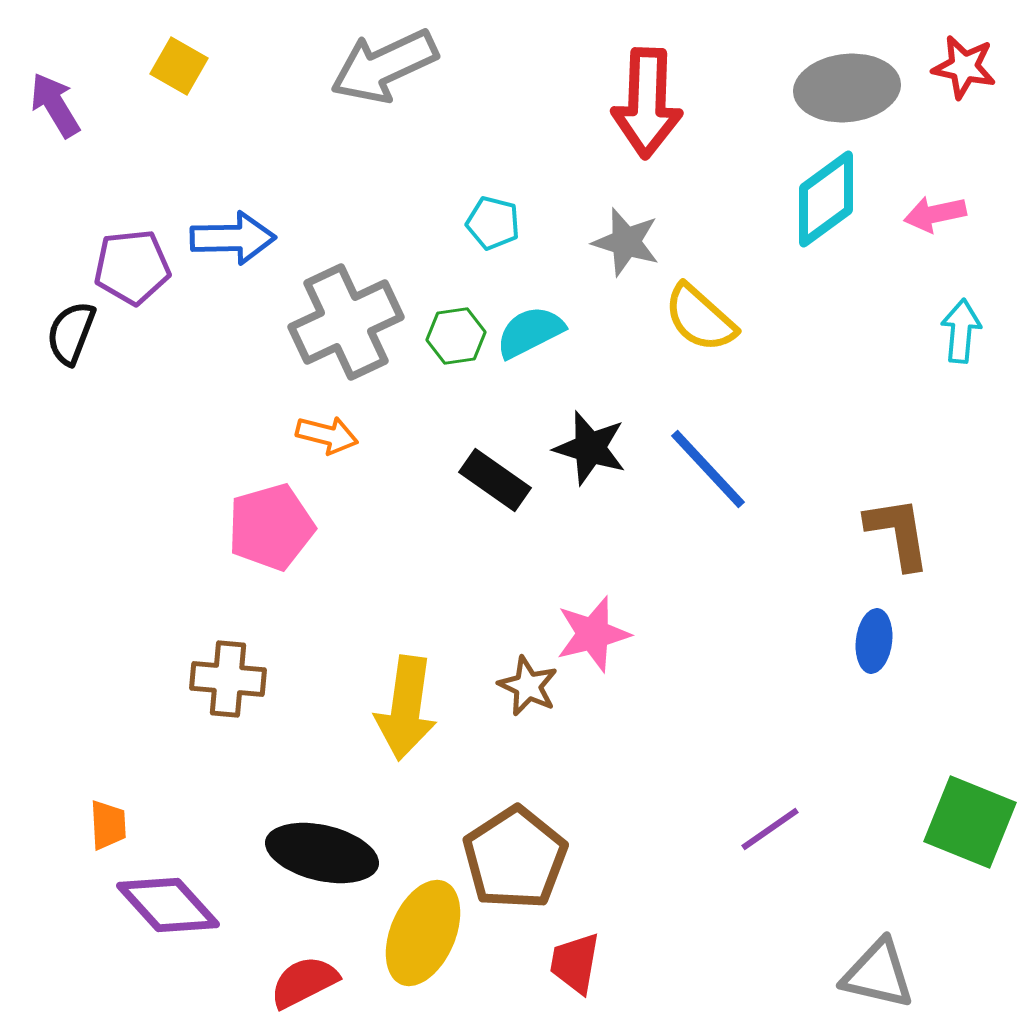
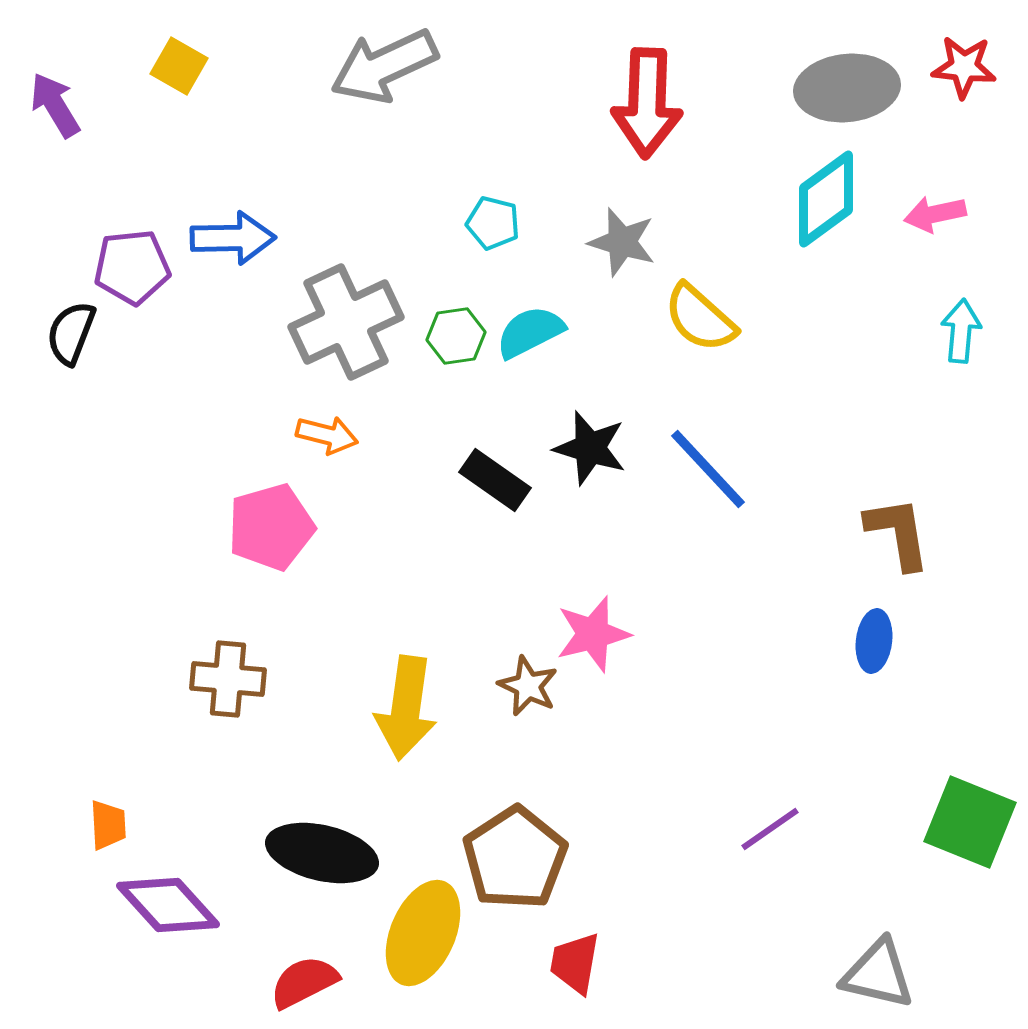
red star: rotated 6 degrees counterclockwise
gray star: moved 4 px left
